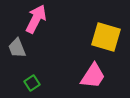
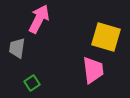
pink arrow: moved 3 px right
gray trapezoid: rotated 30 degrees clockwise
pink trapezoid: moved 6 px up; rotated 40 degrees counterclockwise
